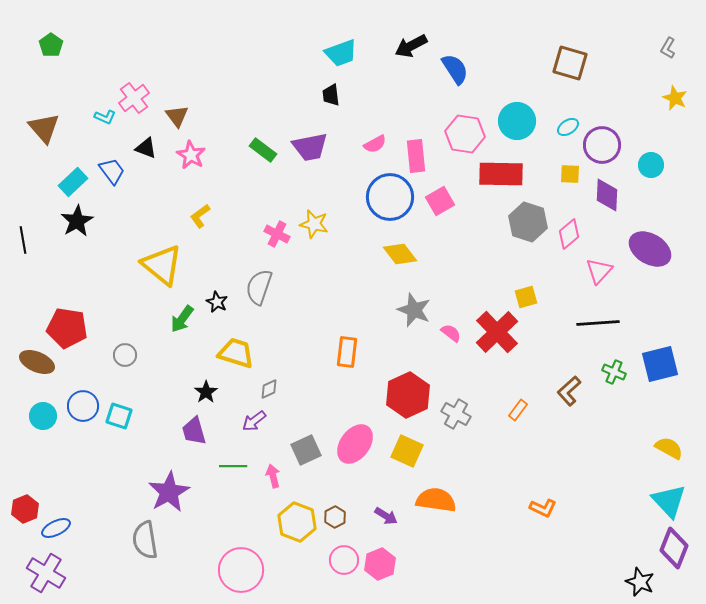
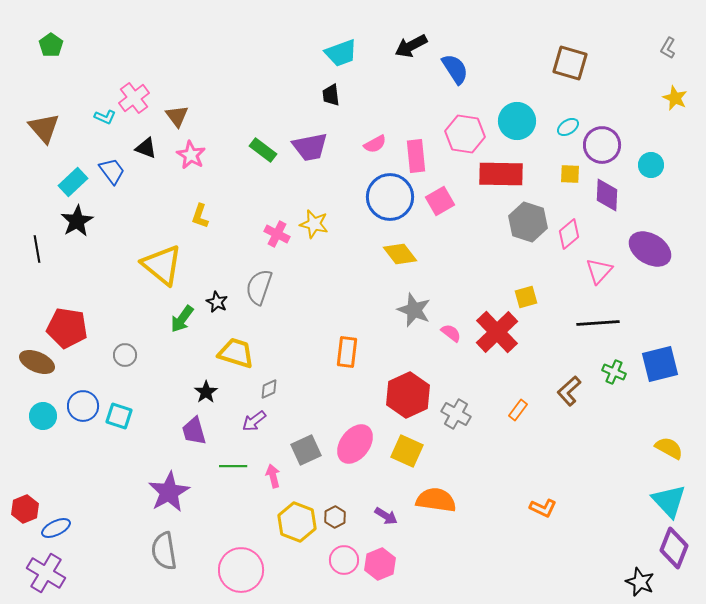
yellow L-shape at (200, 216): rotated 35 degrees counterclockwise
black line at (23, 240): moved 14 px right, 9 px down
gray semicircle at (145, 540): moved 19 px right, 11 px down
